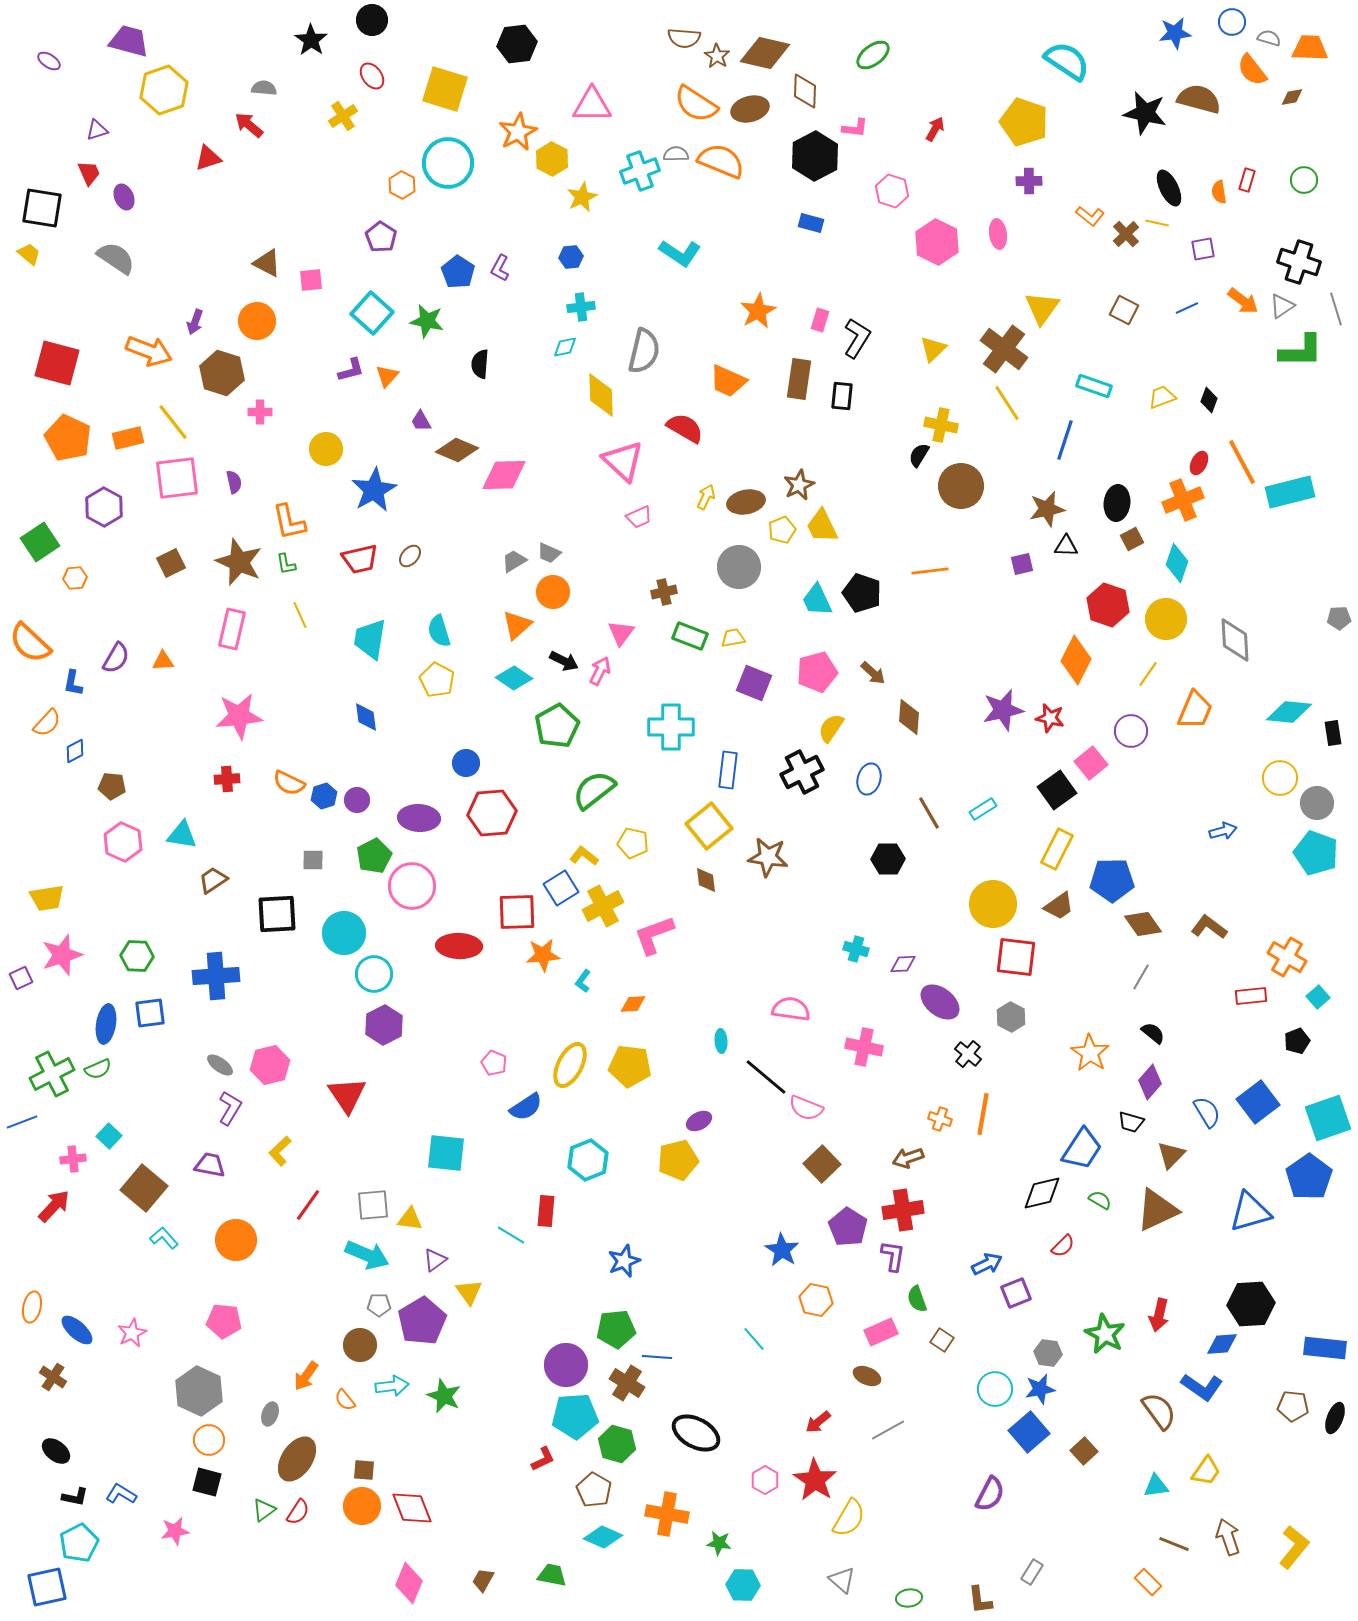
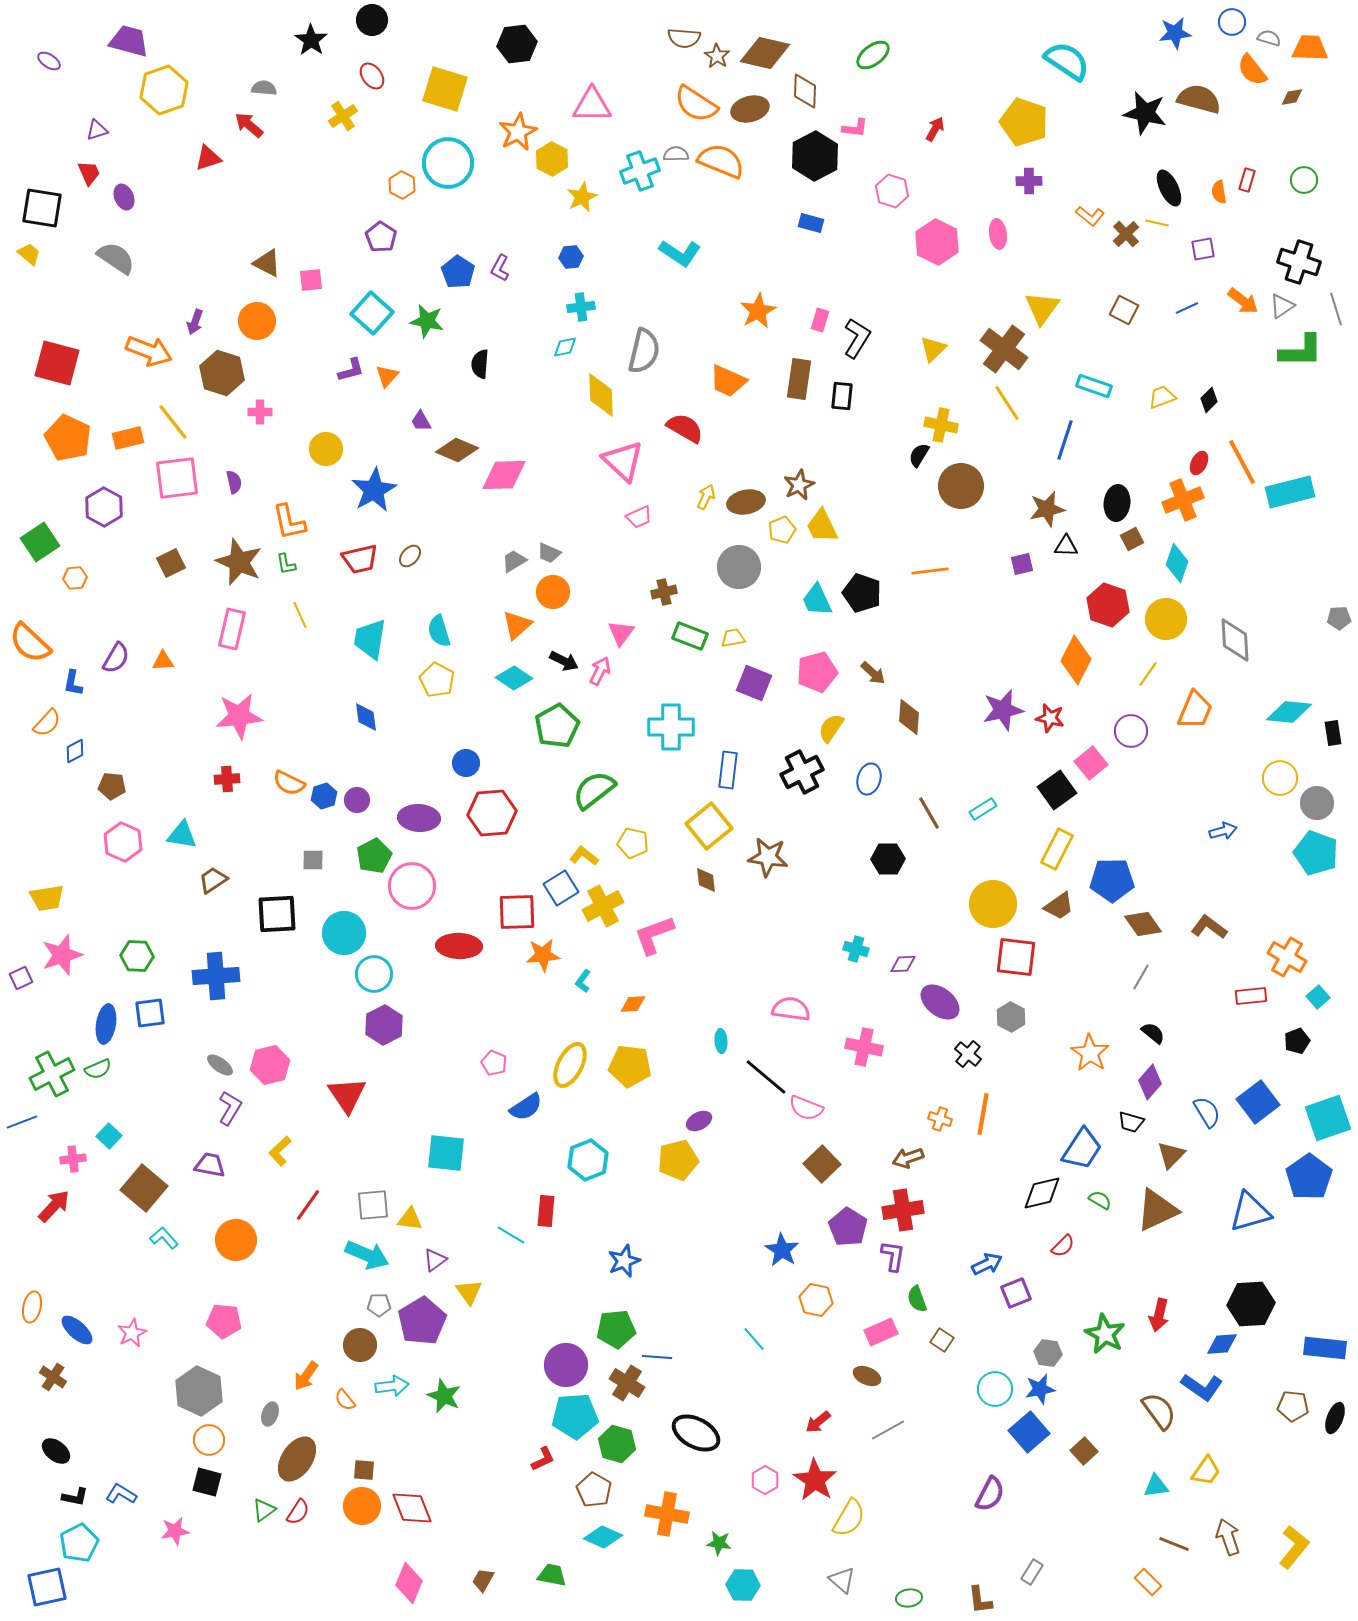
black diamond at (1209, 400): rotated 25 degrees clockwise
